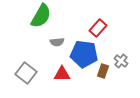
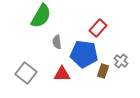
gray semicircle: rotated 88 degrees clockwise
